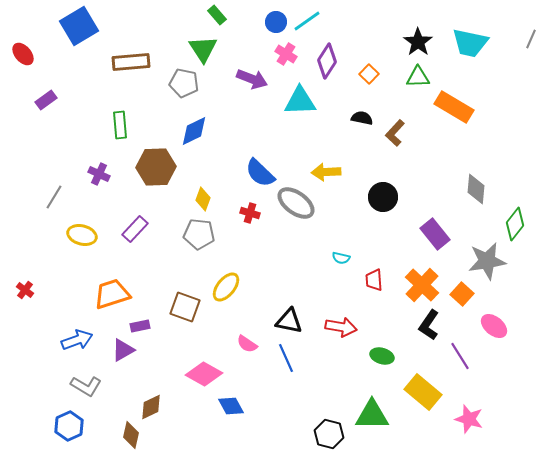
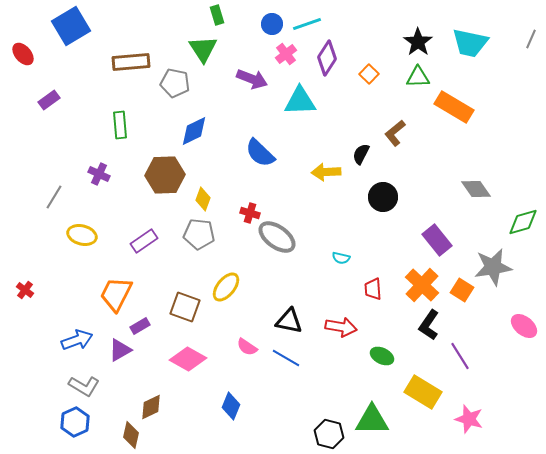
green rectangle at (217, 15): rotated 24 degrees clockwise
cyan line at (307, 21): moved 3 px down; rotated 16 degrees clockwise
blue circle at (276, 22): moved 4 px left, 2 px down
blue square at (79, 26): moved 8 px left
pink cross at (286, 54): rotated 20 degrees clockwise
purple diamond at (327, 61): moved 3 px up
gray pentagon at (184, 83): moved 9 px left
purple rectangle at (46, 100): moved 3 px right
black semicircle at (362, 118): moved 1 px left, 36 px down; rotated 75 degrees counterclockwise
brown L-shape at (395, 133): rotated 8 degrees clockwise
brown hexagon at (156, 167): moved 9 px right, 8 px down
blue semicircle at (260, 173): moved 20 px up
gray diamond at (476, 189): rotated 40 degrees counterclockwise
gray ellipse at (296, 203): moved 19 px left, 34 px down
green diamond at (515, 224): moved 8 px right, 2 px up; rotated 36 degrees clockwise
purple rectangle at (135, 229): moved 9 px right, 12 px down; rotated 12 degrees clockwise
purple rectangle at (435, 234): moved 2 px right, 6 px down
gray star at (487, 261): moved 6 px right, 6 px down
red trapezoid at (374, 280): moved 1 px left, 9 px down
orange trapezoid at (112, 294): moved 4 px right; rotated 45 degrees counterclockwise
orange square at (462, 294): moved 4 px up; rotated 10 degrees counterclockwise
purple rectangle at (140, 326): rotated 18 degrees counterclockwise
pink ellipse at (494, 326): moved 30 px right
pink semicircle at (247, 344): moved 3 px down
purple triangle at (123, 350): moved 3 px left
green ellipse at (382, 356): rotated 10 degrees clockwise
blue line at (286, 358): rotated 36 degrees counterclockwise
pink diamond at (204, 374): moved 16 px left, 15 px up
gray L-shape at (86, 386): moved 2 px left
yellow rectangle at (423, 392): rotated 9 degrees counterclockwise
blue diamond at (231, 406): rotated 52 degrees clockwise
green triangle at (372, 415): moved 5 px down
blue hexagon at (69, 426): moved 6 px right, 4 px up
